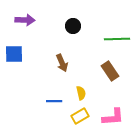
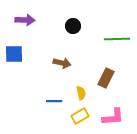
brown arrow: rotated 54 degrees counterclockwise
brown rectangle: moved 4 px left, 7 px down; rotated 60 degrees clockwise
